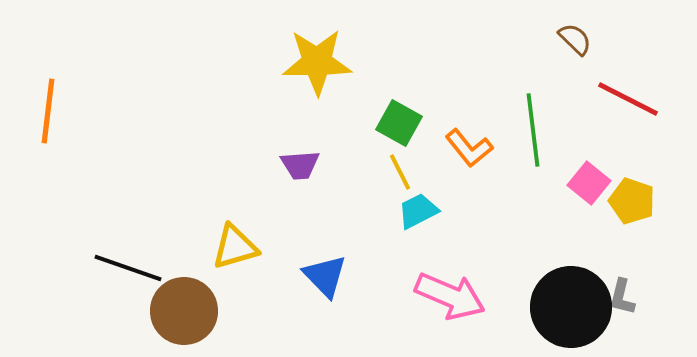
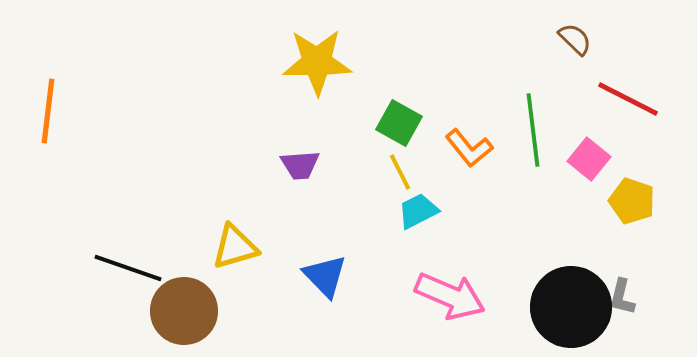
pink square: moved 24 px up
